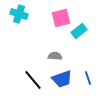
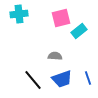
cyan cross: rotated 24 degrees counterclockwise
